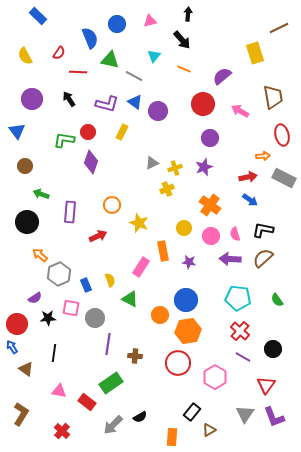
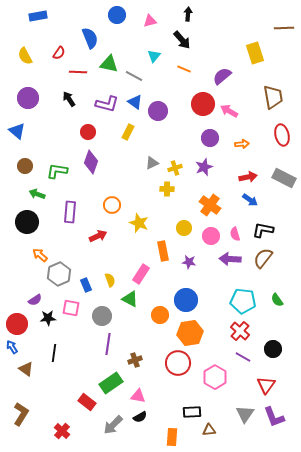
blue rectangle at (38, 16): rotated 54 degrees counterclockwise
blue circle at (117, 24): moved 9 px up
brown line at (279, 28): moved 5 px right; rotated 24 degrees clockwise
green triangle at (110, 60): moved 1 px left, 4 px down
purple circle at (32, 99): moved 4 px left, 1 px up
pink arrow at (240, 111): moved 11 px left
blue triangle at (17, 131): rotated 12 degrees counterclockwise
yellow rectangle at (122, 132): moved 6 px right
green L-shape at (64, 140): moved 7 px left, 31 px down
orange arrow at (263, 156): moved 21 px left, 12 px up
yellow cross at (167, 189): rotated 24 degrees clockwise
green arrow at (41, 194): moved 4 px left
brown semicircle at (263, 258): rotated 10 degrees counterclockwise
pink rectangle at (141, 267): moved 7 px down
purple semicircle at (35, 298): moved 2 px down
cyan pentagon at (238, 298): moved 5 px right, 3 px down
gray circle at (95, 318): moved 7 px right, 2 px up
orange hexagon at (188, 331): moved 2 px right, 2 px down
brown cross at (135, 356): moved 4 px down; rotated 24 degrees counterclockwise
pink triangle at (59, 391): moved 79 px right, 5 px down
black rectangle at (192, 412): rotated 48 degrees clockwise
brown triangle at (209, 430): rotated 24 degrees clockwise
